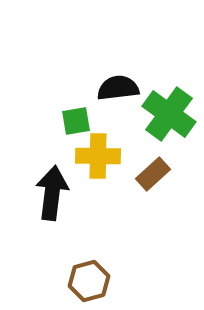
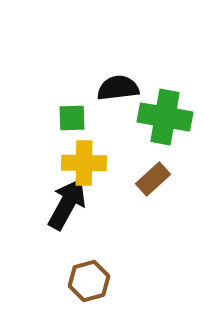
green cross: moved 4 px left, 3 px down; rotated 26 degrees counterclockwise
green square: moved 4 px left, 3 px up; rotated 8 degrees clockwise
yellow cross: moved 14 px left, 7 px down
brown rectangle: moved 5 px down
black arrow: moved 15 px right, 11 px down; rotated 22 degrees clockwise
